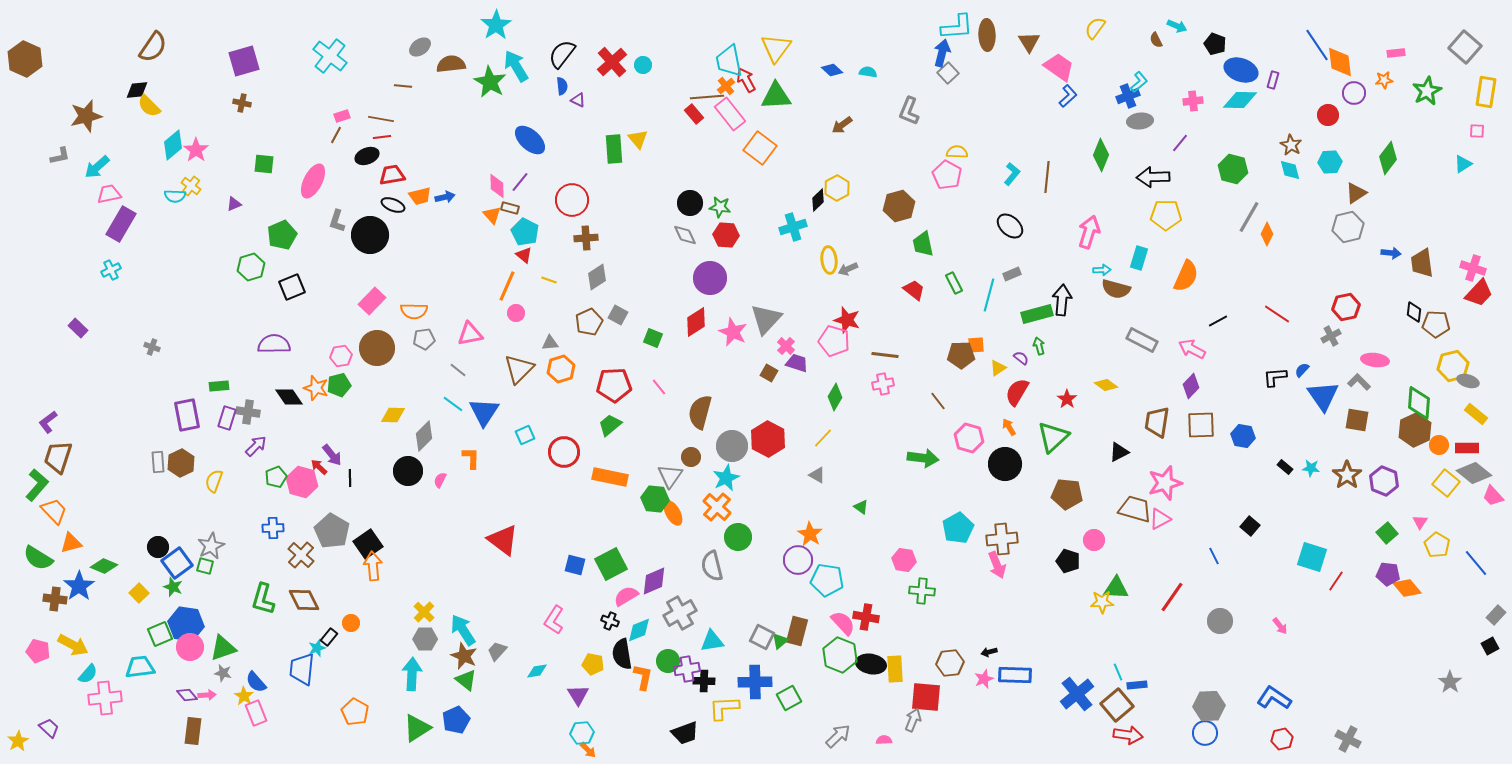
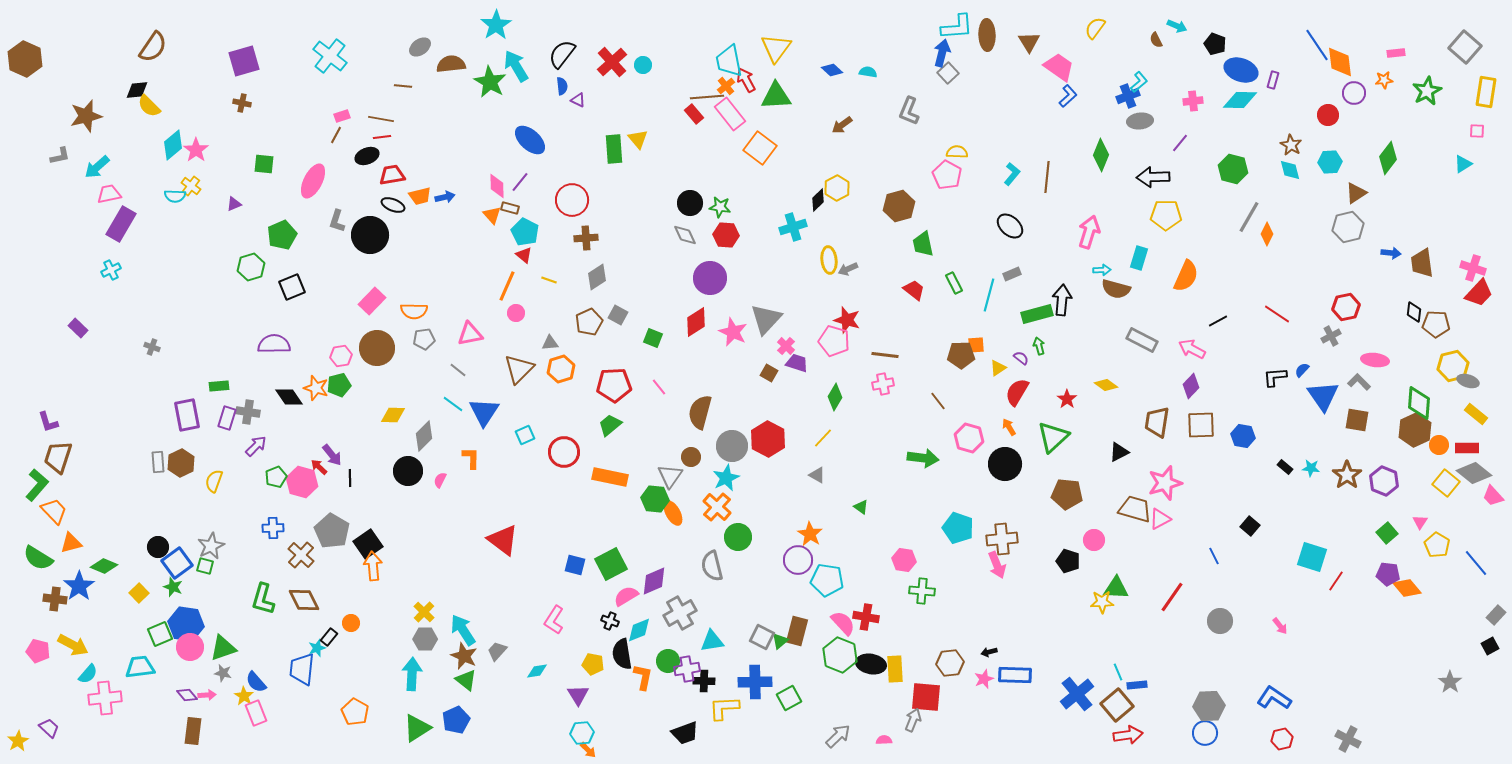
purple L-shape at (48, 422): rotated 70 degrees counterclockwise
cyan pentagon at (958, 528): rotated 24 degrees counterclockwise
red arrow at (1128, 735): rotated 16 degrees counterclockwise
